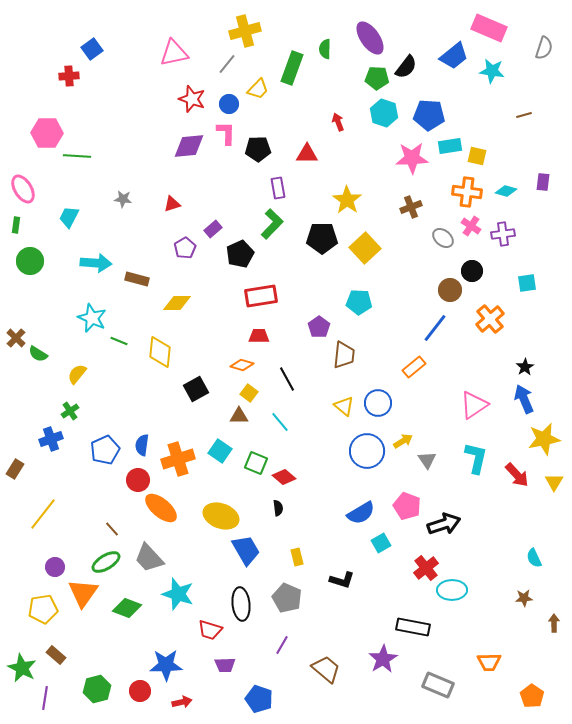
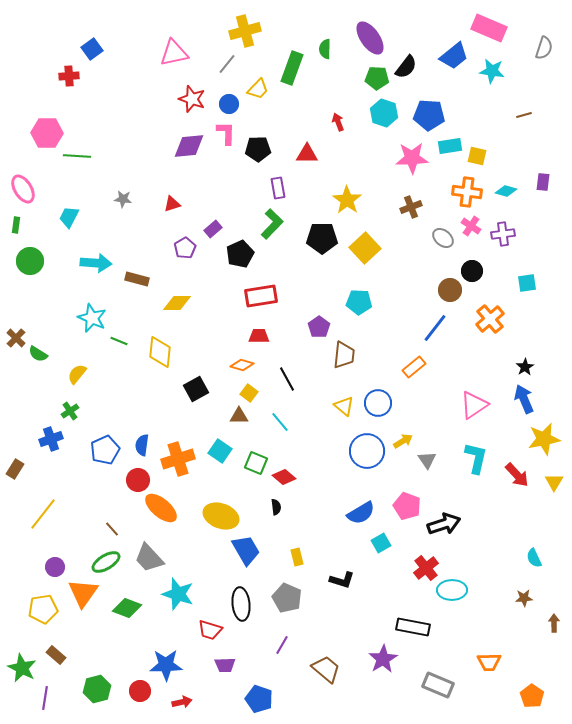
black semicircle at (278, 508): moved 2 px left, 1 px up
